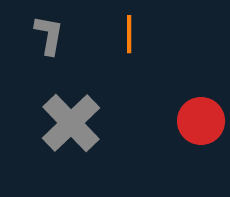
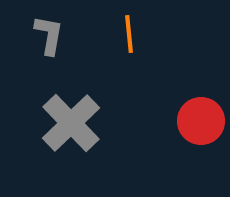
orange line: rotated 6 degrees counterclockwise
